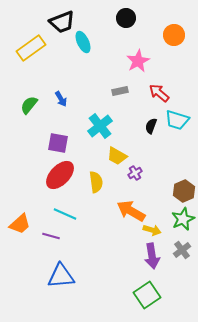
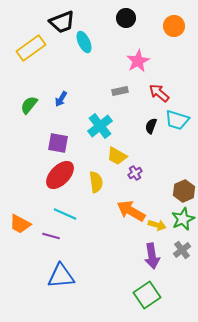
orange circle: moved 9 px up
cyan ellipse: moved 1 px right
blue arrow: rotated 63 degrees clockwise
orange trapezoid: rotated 70 degrees clockwise
yellow arrow: moved 5 px right, 5 px up
